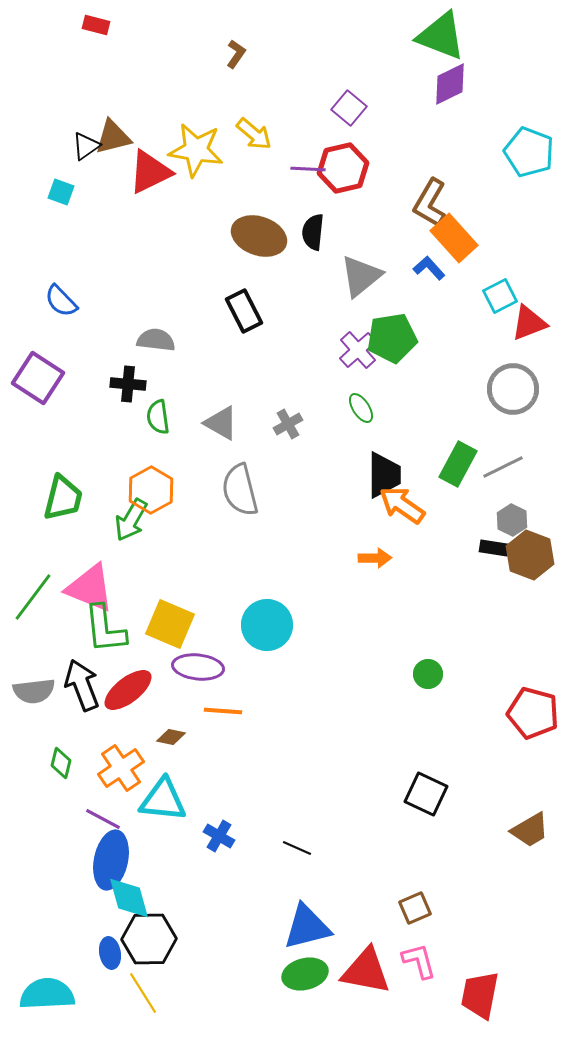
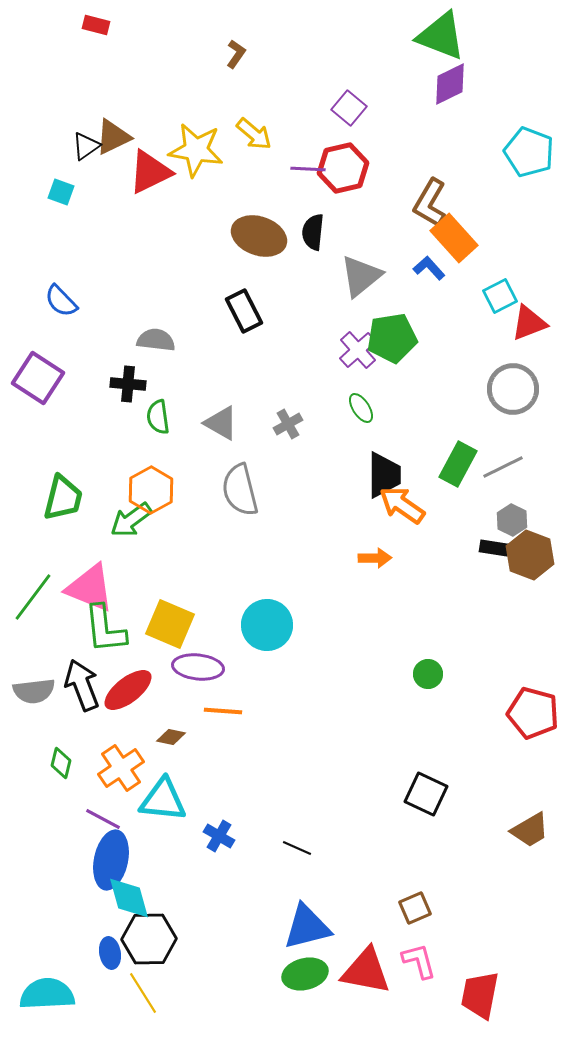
brown triangle at (113, 137): rotated 12 degrees counterclockwise
green arrow at (131, 520): rotated 24 degrees clockwise
